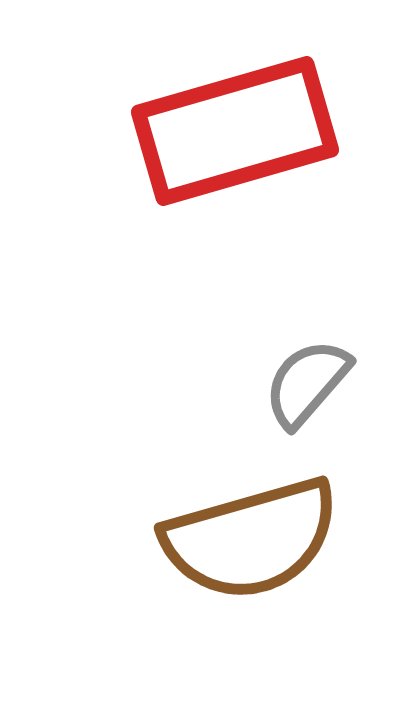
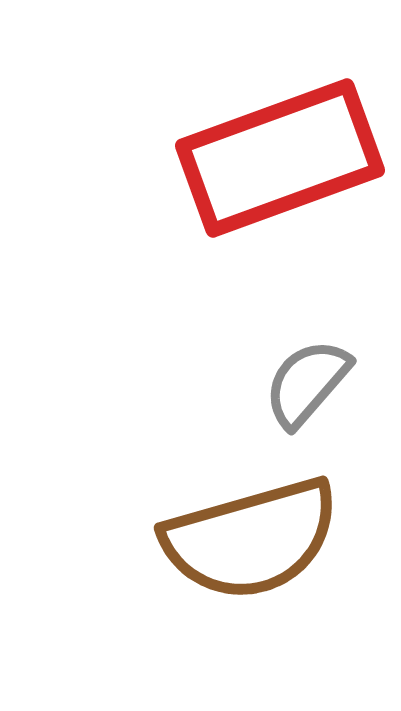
red rectangle: moved 45 px right, 27 px down; rotated 4 degrees counterclockwise
